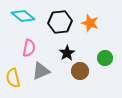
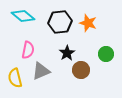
orange star: moved 2 px left
pink semicircle: moved 1 px left, 2 px down
green circle: moved 1 px right, 4 px up
brown circle: moved 1 px right, 1 px up
yellow semicircle: moved 2 px right
